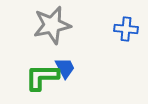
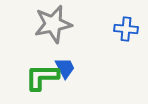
gray star: moved 1 px right, 1 px up
